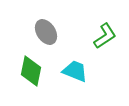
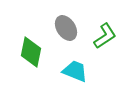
gray ellipse: moved 20 px right, 4 px up
green diamond: moved 19 px up
